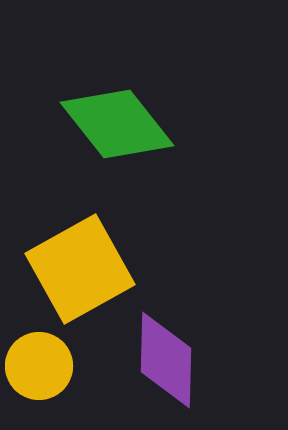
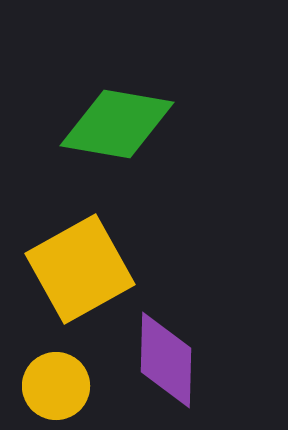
green diamond: rotated 42 degrees counterclockwise
yellow circle: moved 17 px right, 20 px down
